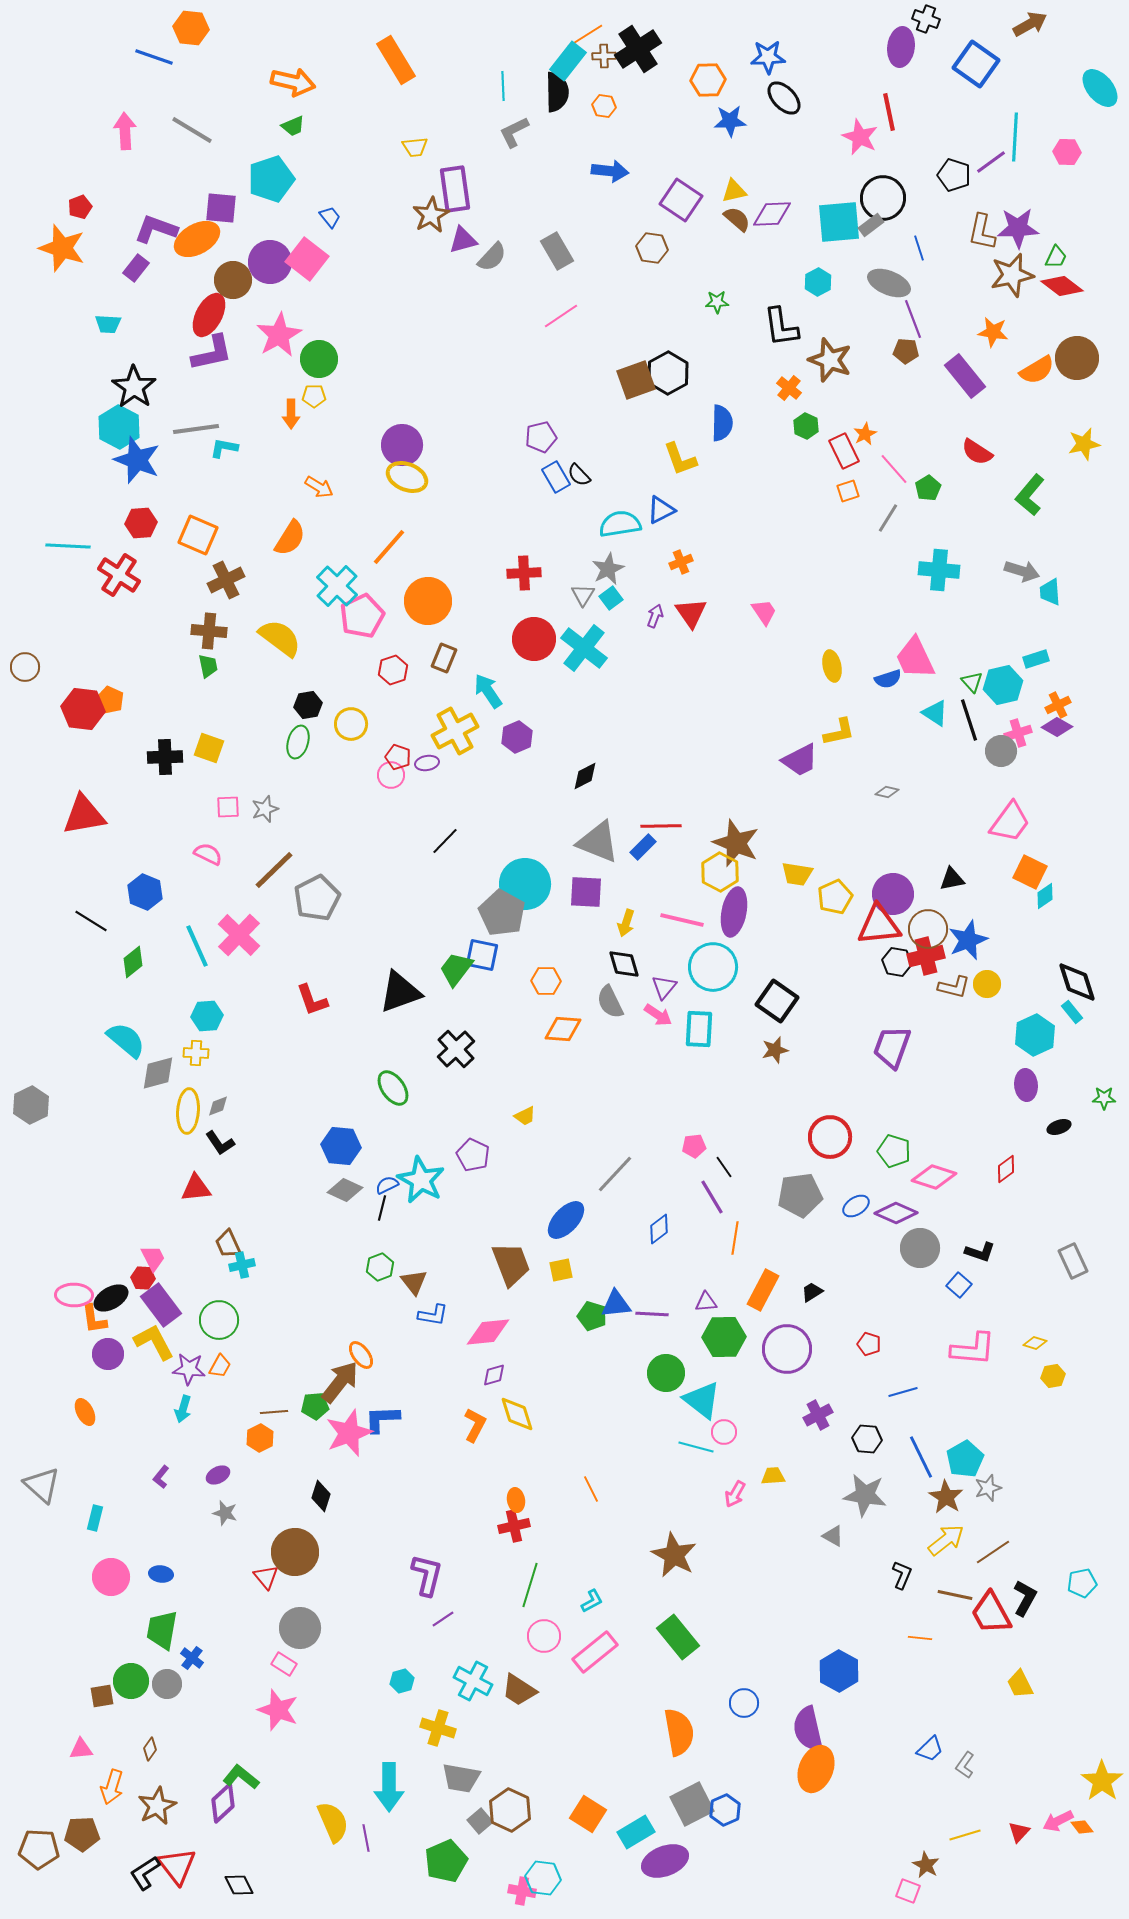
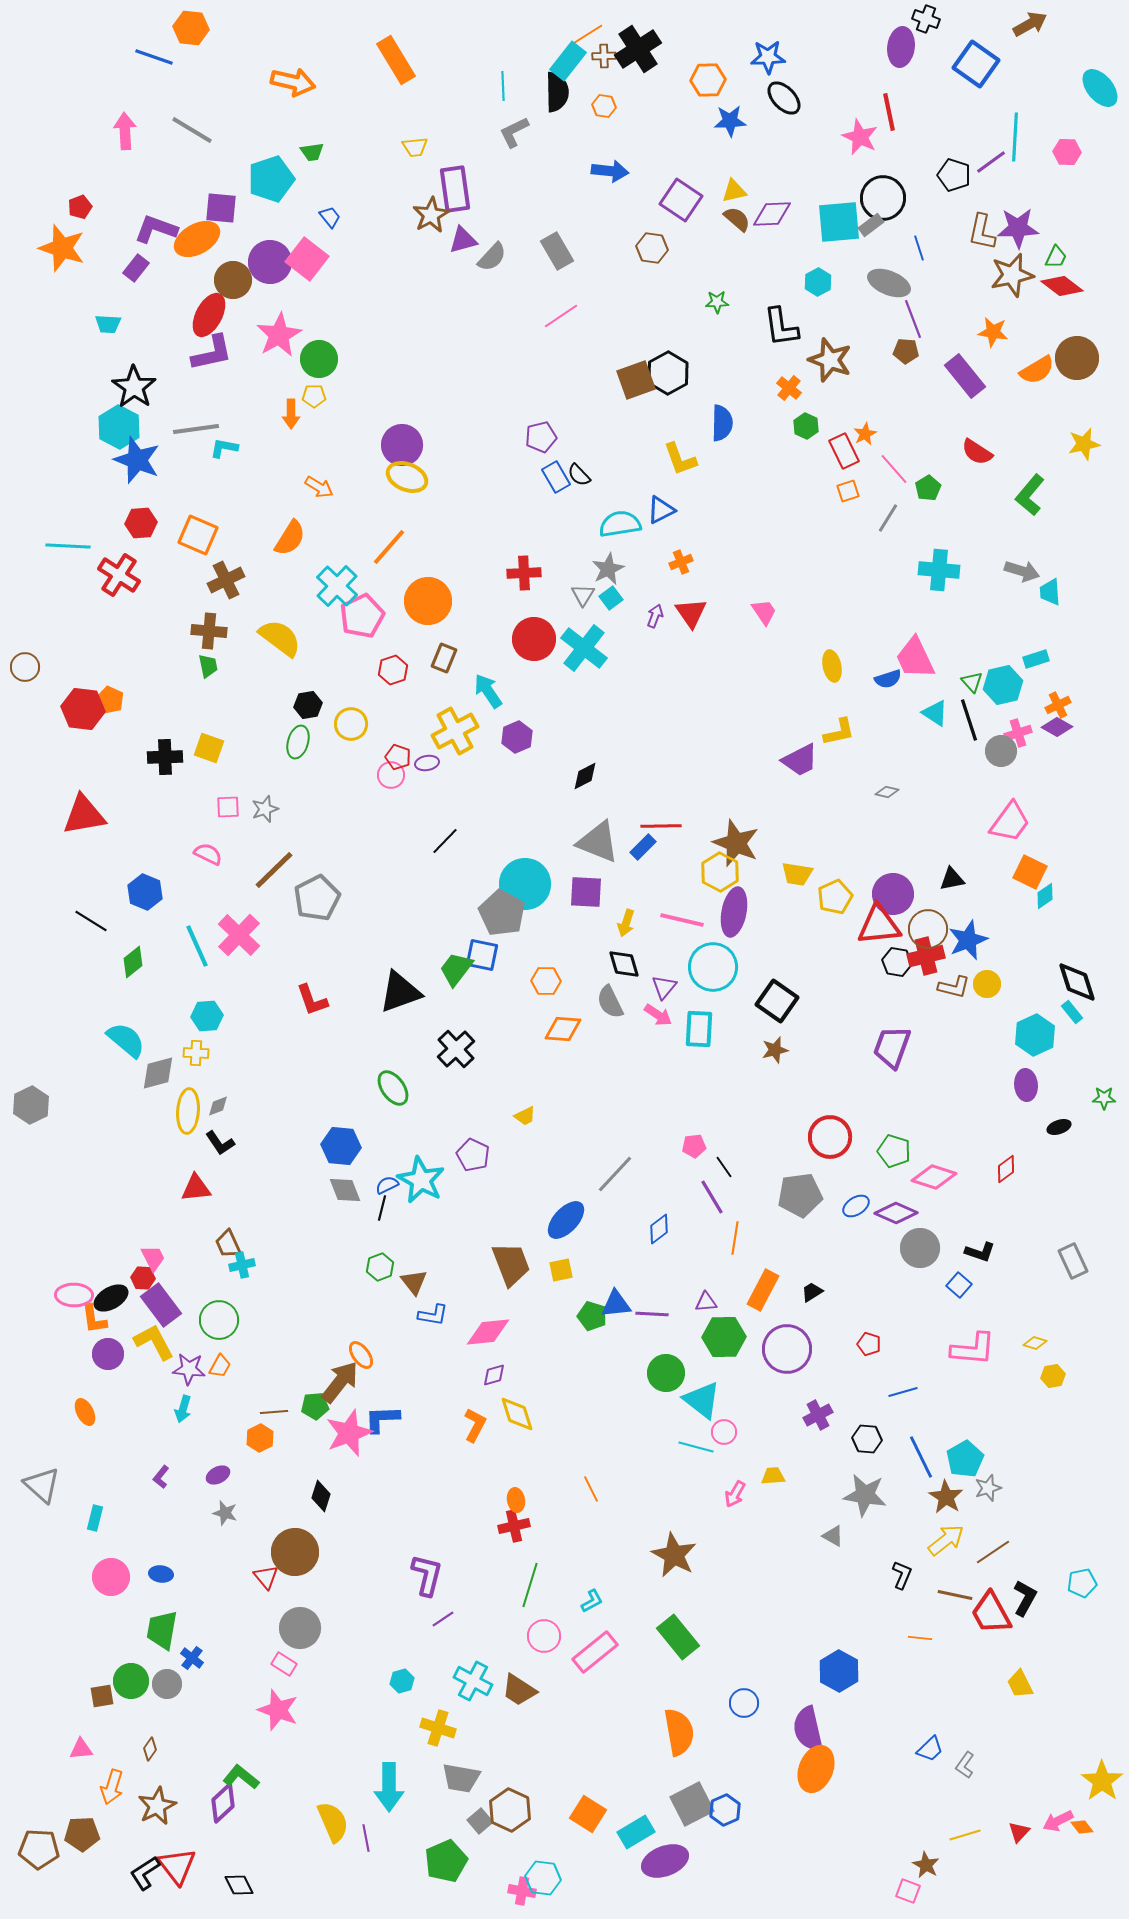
green trapezoid at (293, 126): moved 19 px right, 26 px down; rotated 15 degrees clockwise
gray diamond at (345, 1190): rotated 44 degrees clockwise
